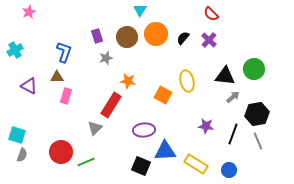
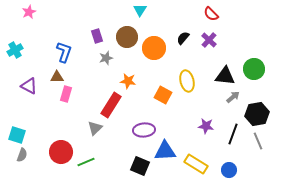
orange circle: moved 2 px left, 14 px down
pink rectangle: moved 2 px up
black square: moved 1 px left
